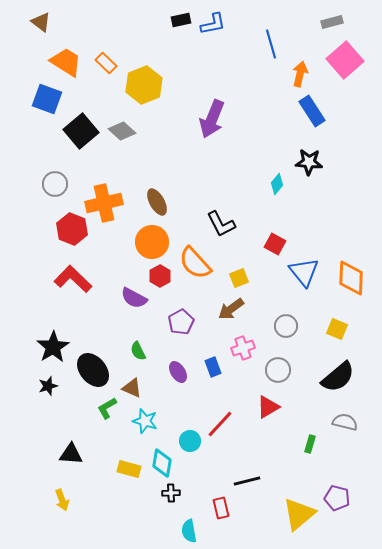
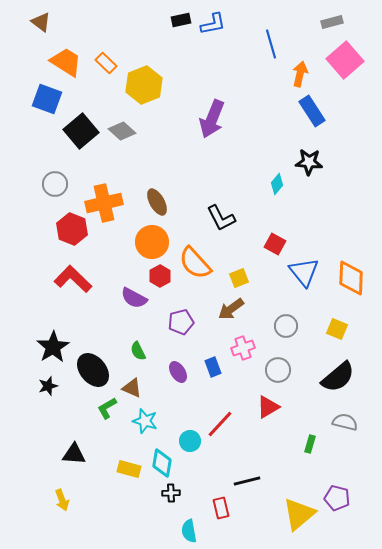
black L-shape at (221, 224): moved 6 px up
purple pentagon at (181, 322): rotated 15 degrees clockwise
black triangle at (71, 454): moved 3 px right
